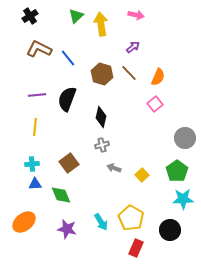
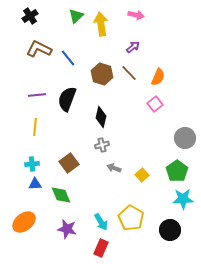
red rectangle: moved 35 px left
